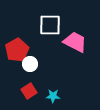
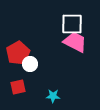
white square: moved 22 px right, 1 px up
red pentagon: moved 1 px right, 3 px down
red square: moved 11 px left, 4 px up; rotated 21 degrees clockwise
